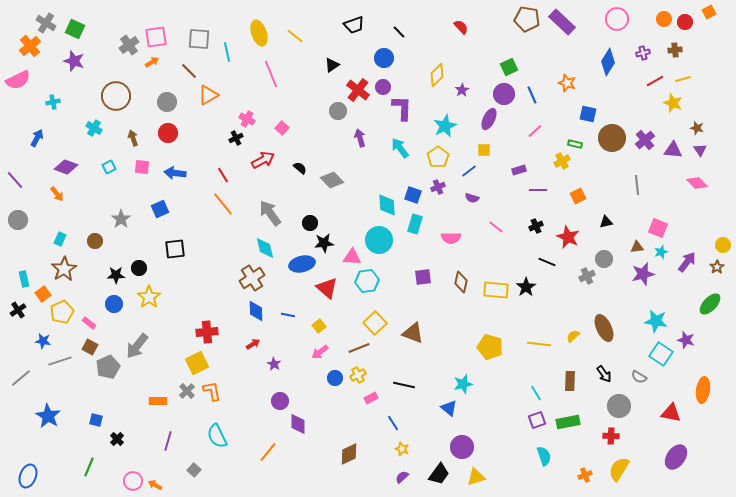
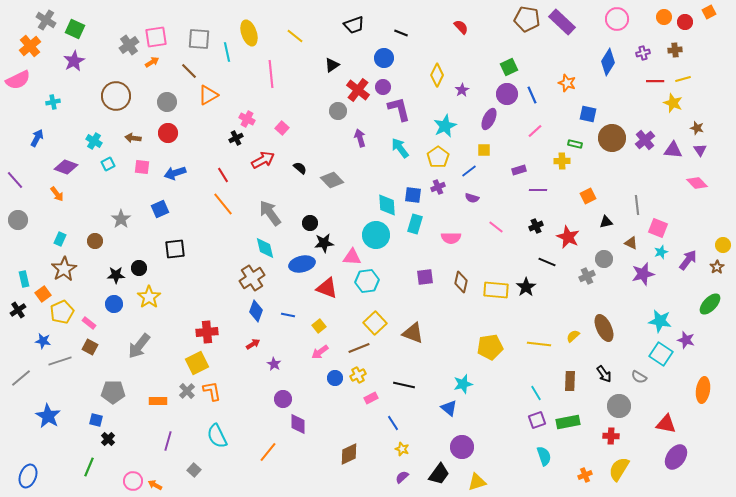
orange circle at (664, 19): moved 2 px up
gray cross at (46, 23): moved 3 px up
black line at (399, 32): moved 2 px right, 1 px down; rotated 24 degrees counterclockwise
yellow ellipse at (259, 33): moved 10 px left
purple star at (74, 61): rotated 25 degrees clockwise
pink line at (271, 74): rotated 16 degrees clockwise
yellow diamond at (437, 75): rotated 20 degrees counterclockwise
red line at (655, 81): rotated 30 degrees clockwise
purple circle at (504, 94): moved 3 px right
purple L-shape at (402, 108): moved 3 px left, 1 px down; rotated 16 degrees counterclockwise
cyan cross at (94, 128): moved 13 px down
brown arrow at (133, 138): rotated 63 degrees counterclockwise
yellow cross at (562, 161): rotated 28 degrees clockwise
cyan square at (109, 167): moved 1 px left, 3 px up
blue arrow at (175, 173): rotated 25 degrees counterclockwise
gray line at (637, 185): moved 20 px down
blue square at (413, 195): rotated 12 degrees counterclockwise
orange square at (578, 196): moved 10 px right
cyan circle at (379, 240): moved 3 px left, 5 px up
brown triangle at (637, 247): moved 6 px left, 4 px up; rotated 32 degrees clockwise
purple arrow at (687, 262): moved 1 px right, 2 px up
purple square at (423, 277): moved 2 px right
red triangle at (327, 288): rotated 20 degrees counterclockwise
blue diamond at (256, 311): rotated 20 degrees clockwise
cyan star at (656, 321): moved 4 px right
gray arrow at (137, 346): moved 2 px right
yellow pentagon at (490, 347): rotated 25 degrees counterclockwise
gray pentagon at (108, 367): moved 5 px right, 25 px down; rotated 25 degrees clockwise
purple circle at (280, 401): moved 3 px right, 2 px up
red triangle at (671, 413): moved 5 px left, 11 px down
black cross at (117, 439): moved 9 px left
yellow triangle at (476, 477): moved 1 px right, 5 px down
